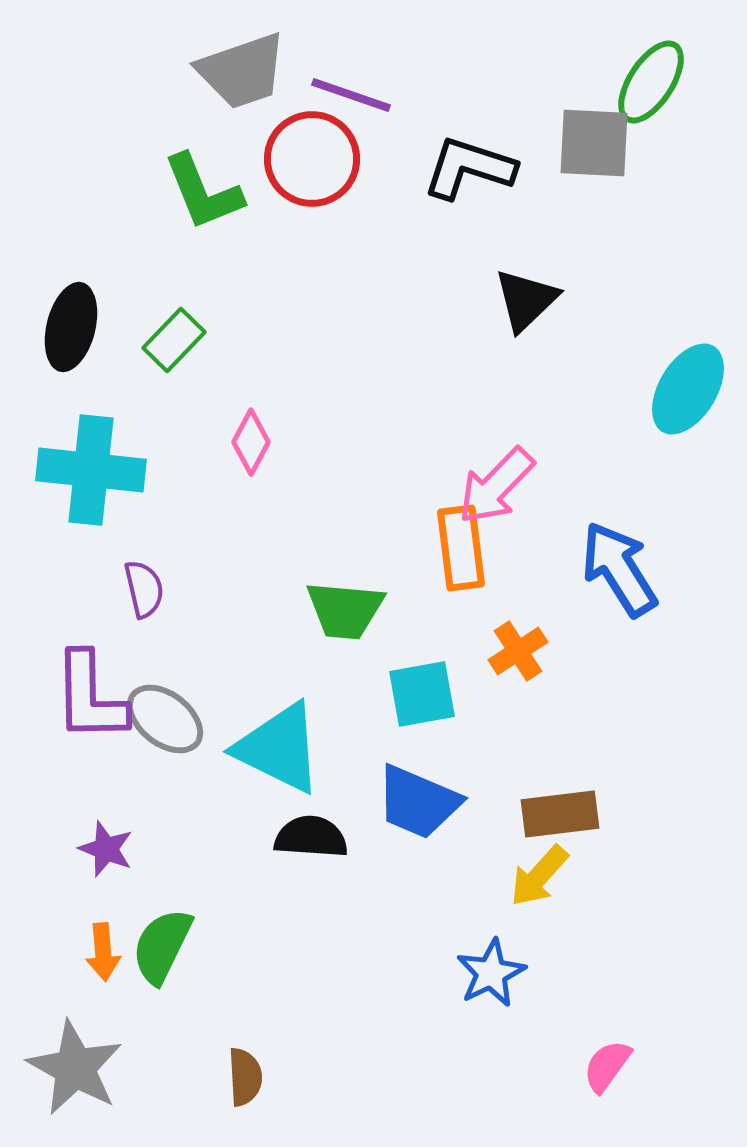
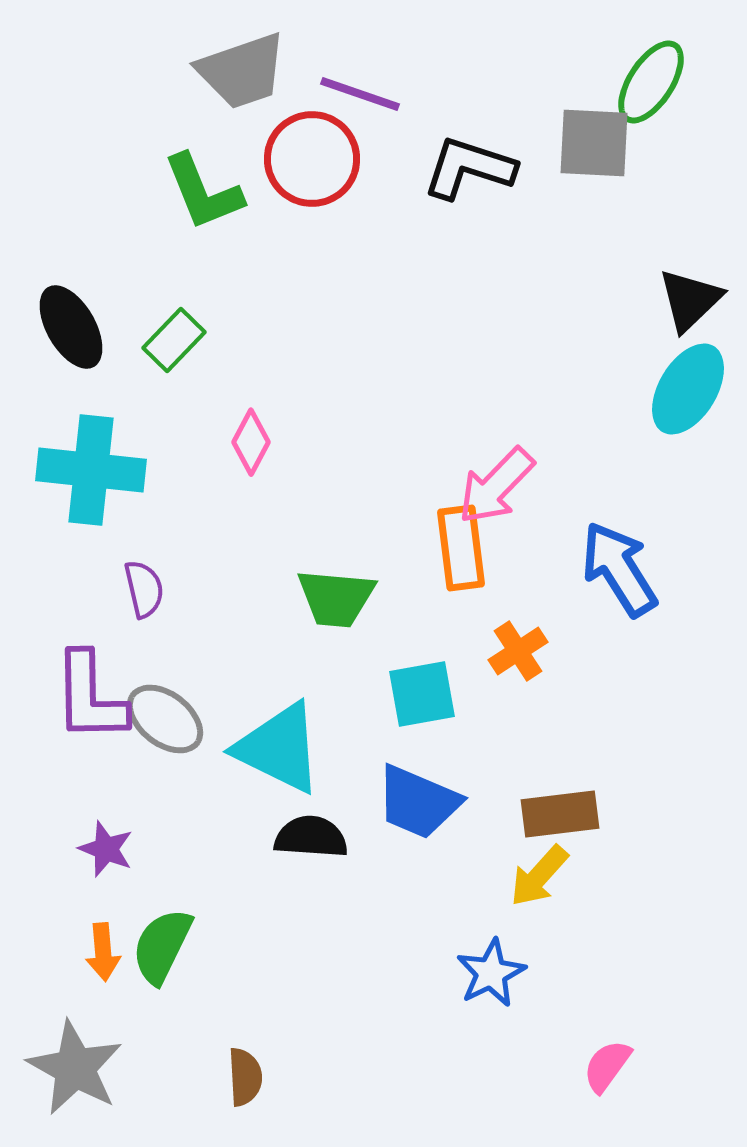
purple line: moved 9 px right, 1 px up
black triangle: moved 164 px right
black ellipse: rotated 44 degrees counterclockwise
green trapezoid: moved 9 px left, 12 px up
